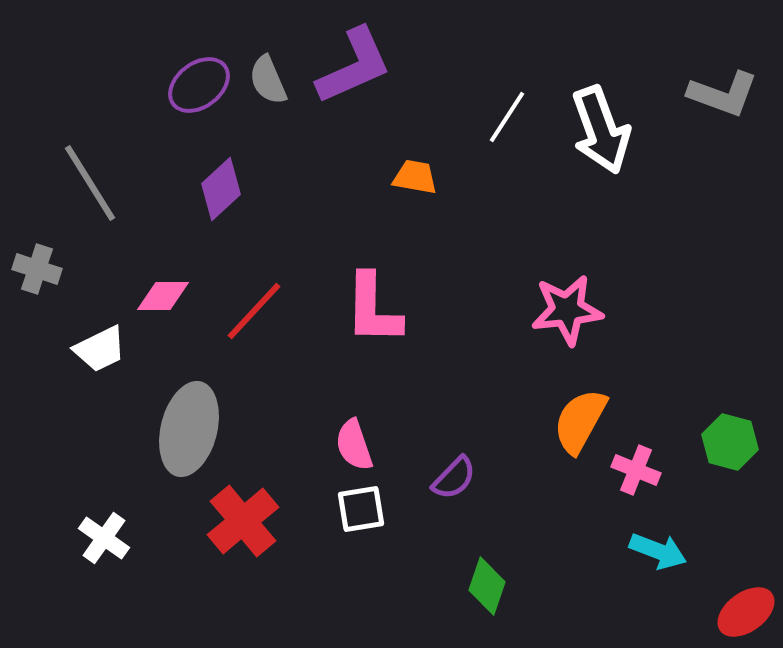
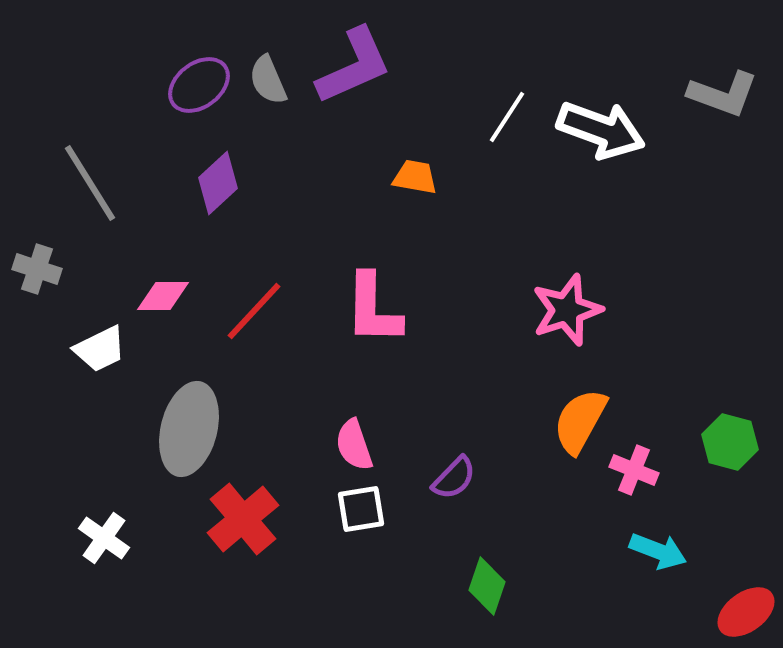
white arrow: rotated 50 degrees counterclockwise
purple diamond: moved 3 px left, 6 px up
pink star: rotated 12 degrees counterclockwise
pink cross: moved 2 px left
red cross: moved 2 px up
